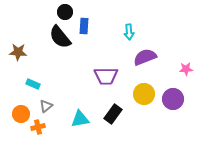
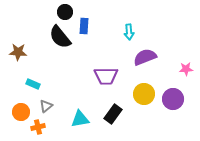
orange circle: moved 2 px up
